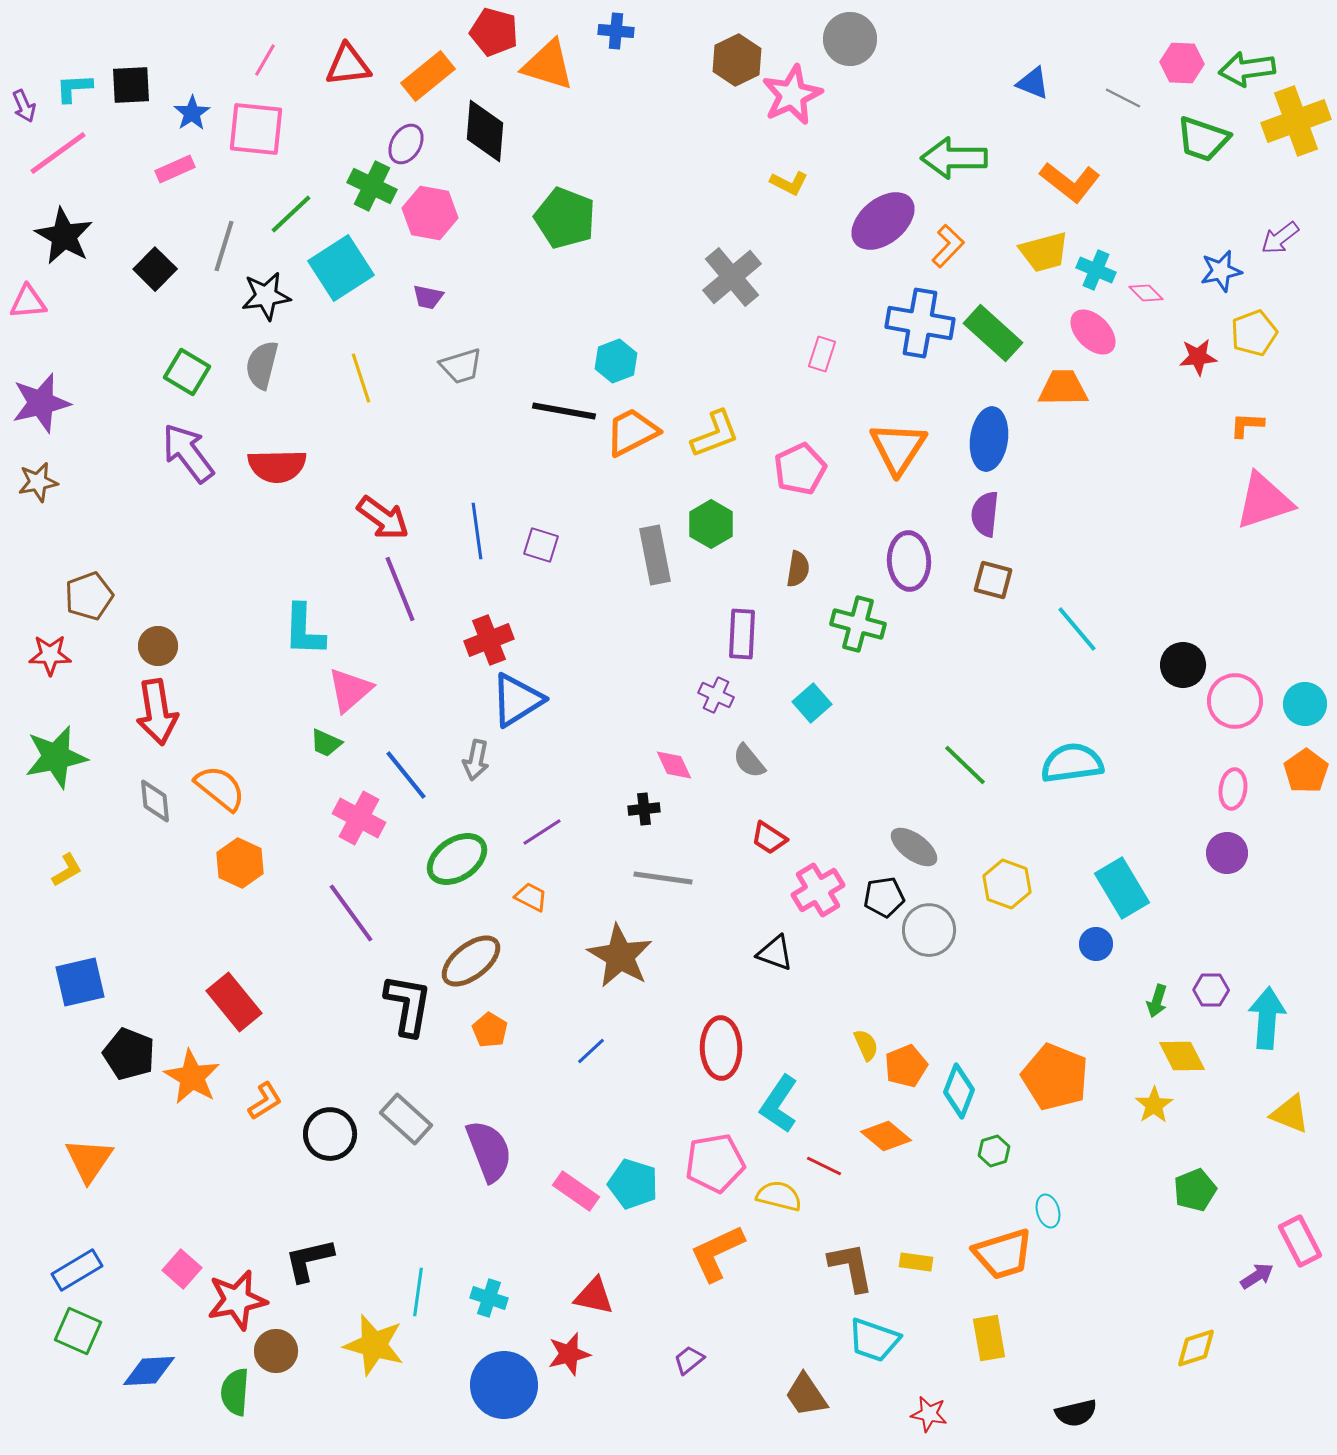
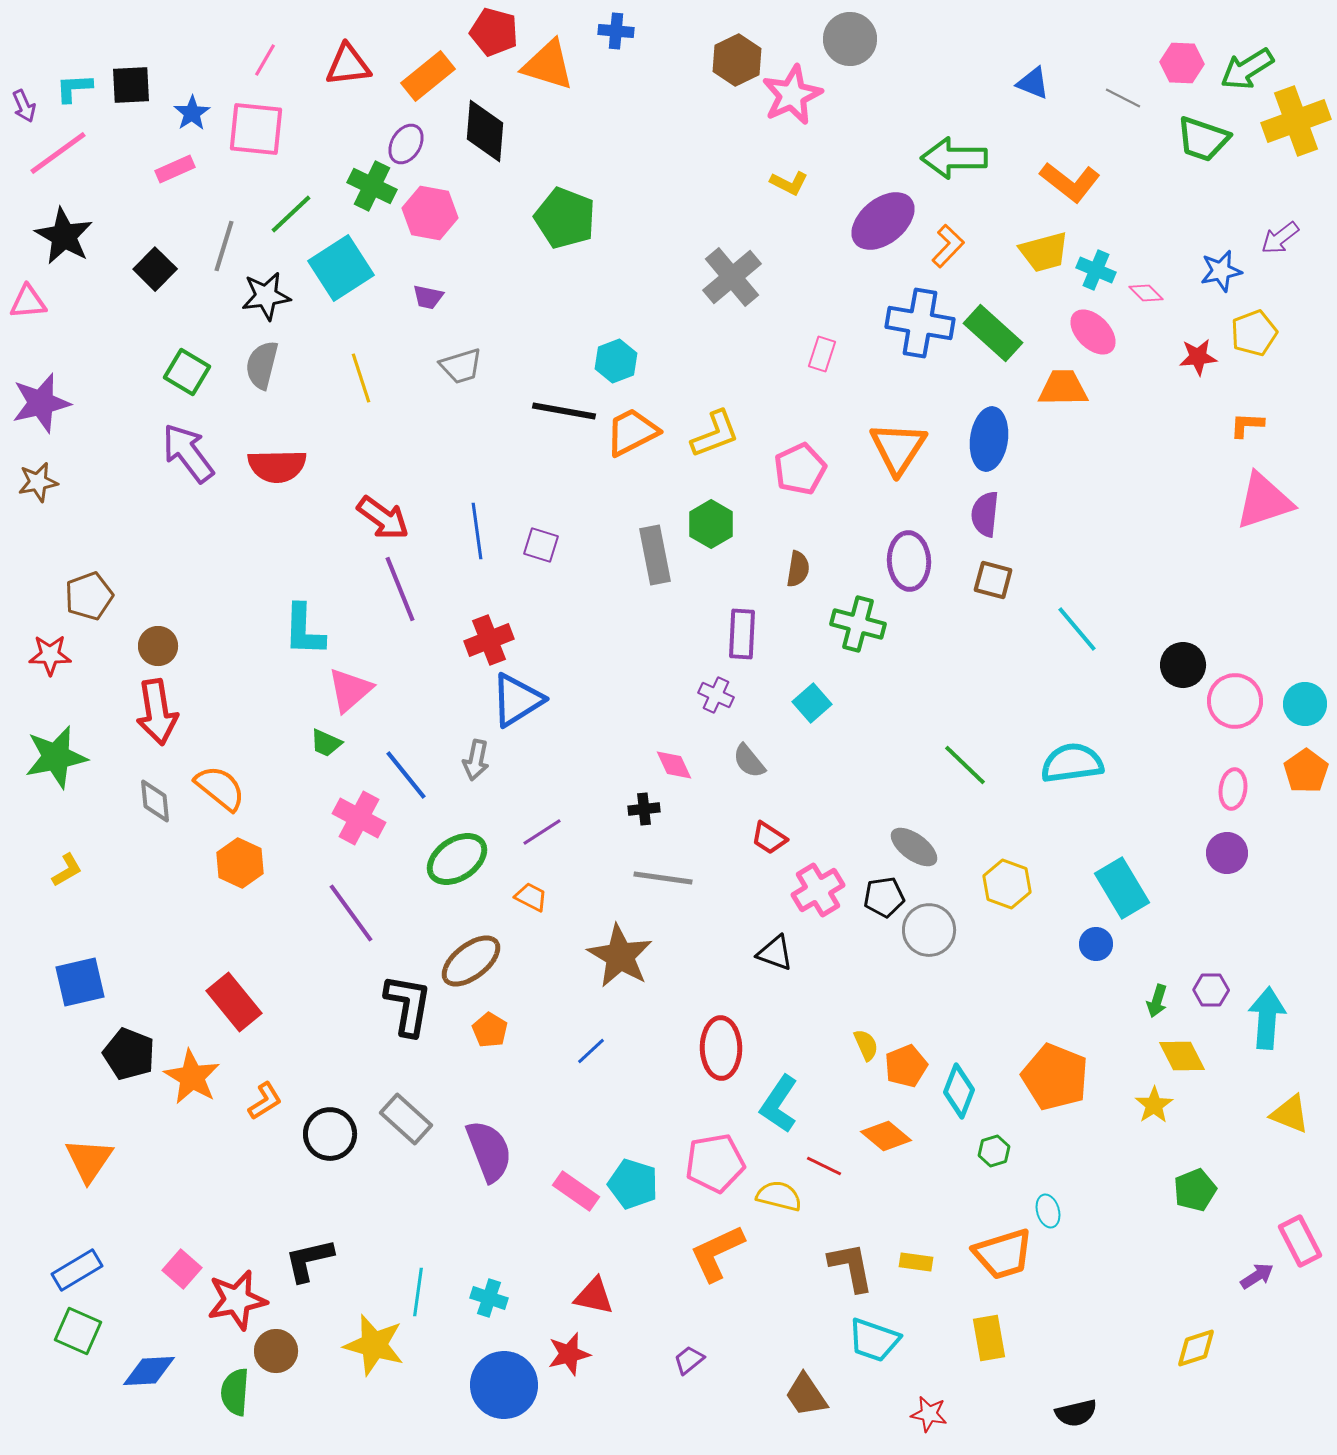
green arrow at (1247, 69): rotated 24 degrees counterclockwise
